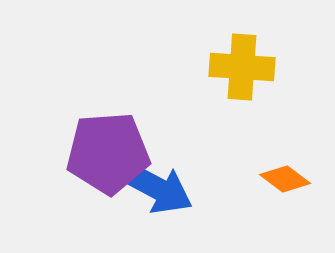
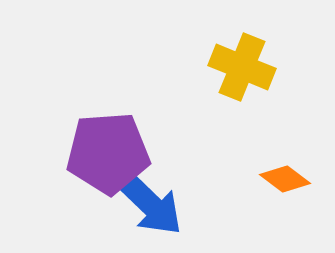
yellow cross: rotated 18 degrees clockwise
blue arrow: moved 6 px left, 16 px down; rotated 16 degrees clockwise
